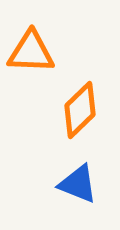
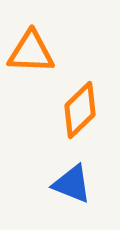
blue triangle: moved 6 px left
